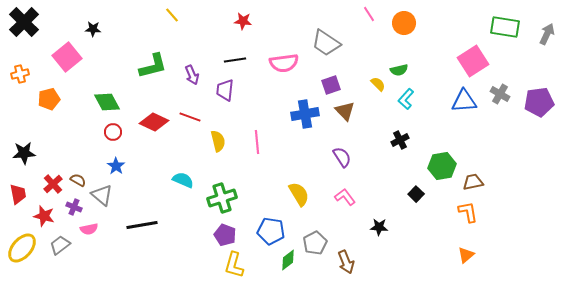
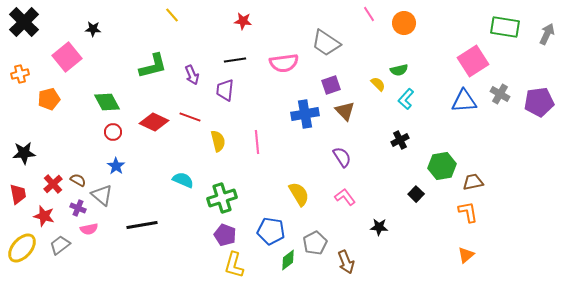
purple cross at (74, 207): moved 4 px right, 1 px down
